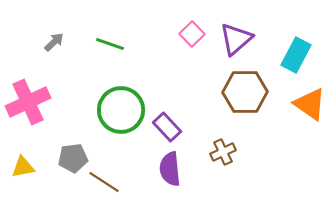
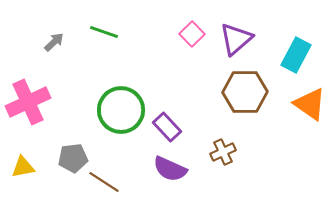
green line: moved 6 px left, 12 px up
purple semicircle: rotated 60 degrees counterclockwise
